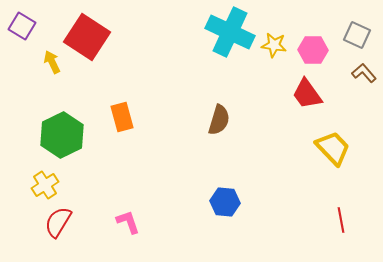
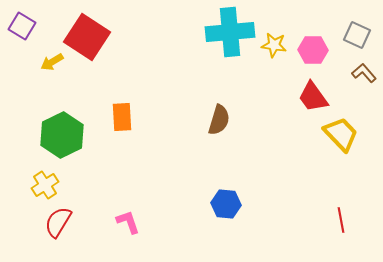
cyan cross: rotated 30 degrees counterclockwise
yellow arrow: rotated 95 degrees counterclockwise
red trapezoid: moved 6 px right, 3 px down
orange rectangle: rotated 12 degrees clockwise
yellow trapezoid: moved 8 px right, 14 px up
blue hexagon: moved 1 px right, 2 px down
